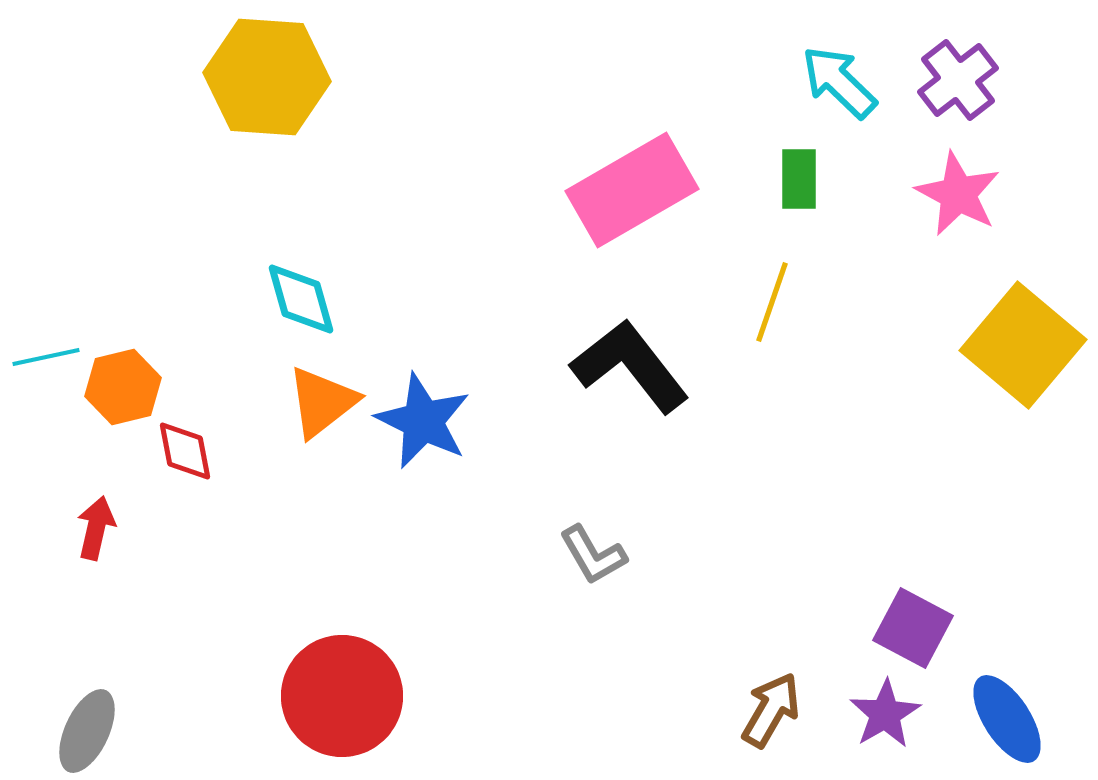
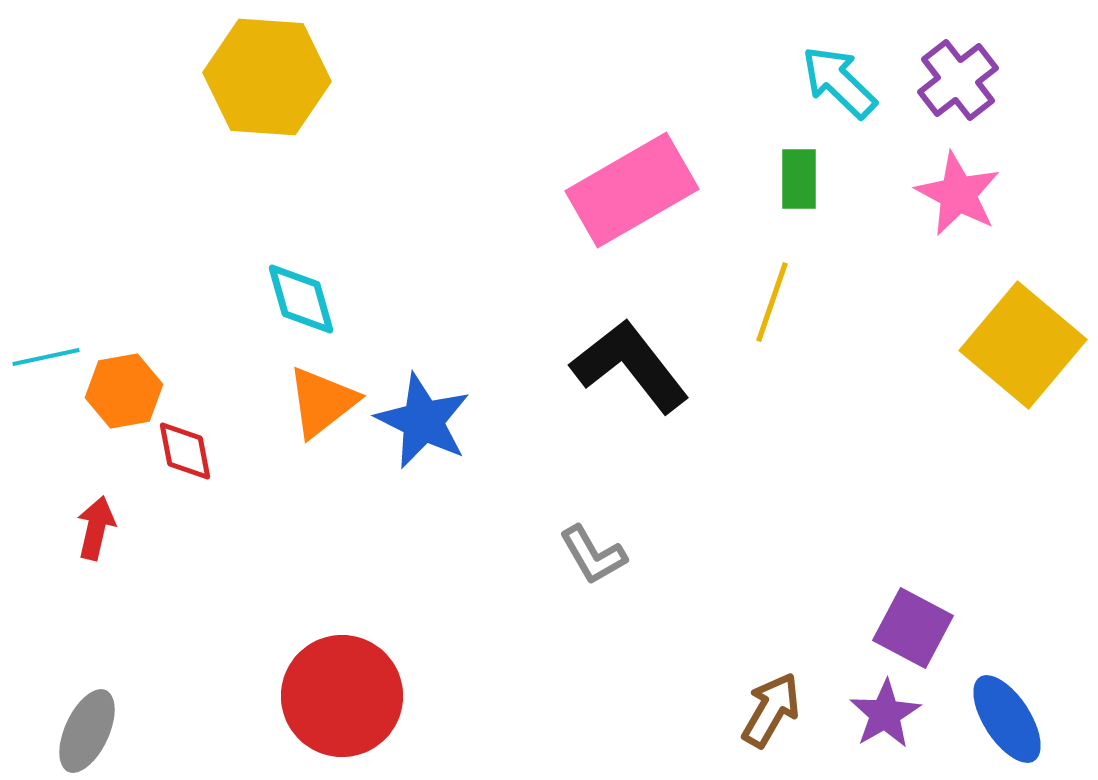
orange hexagon: moved 1 px right, 4 px down; rotated 4 degrees clockwise
